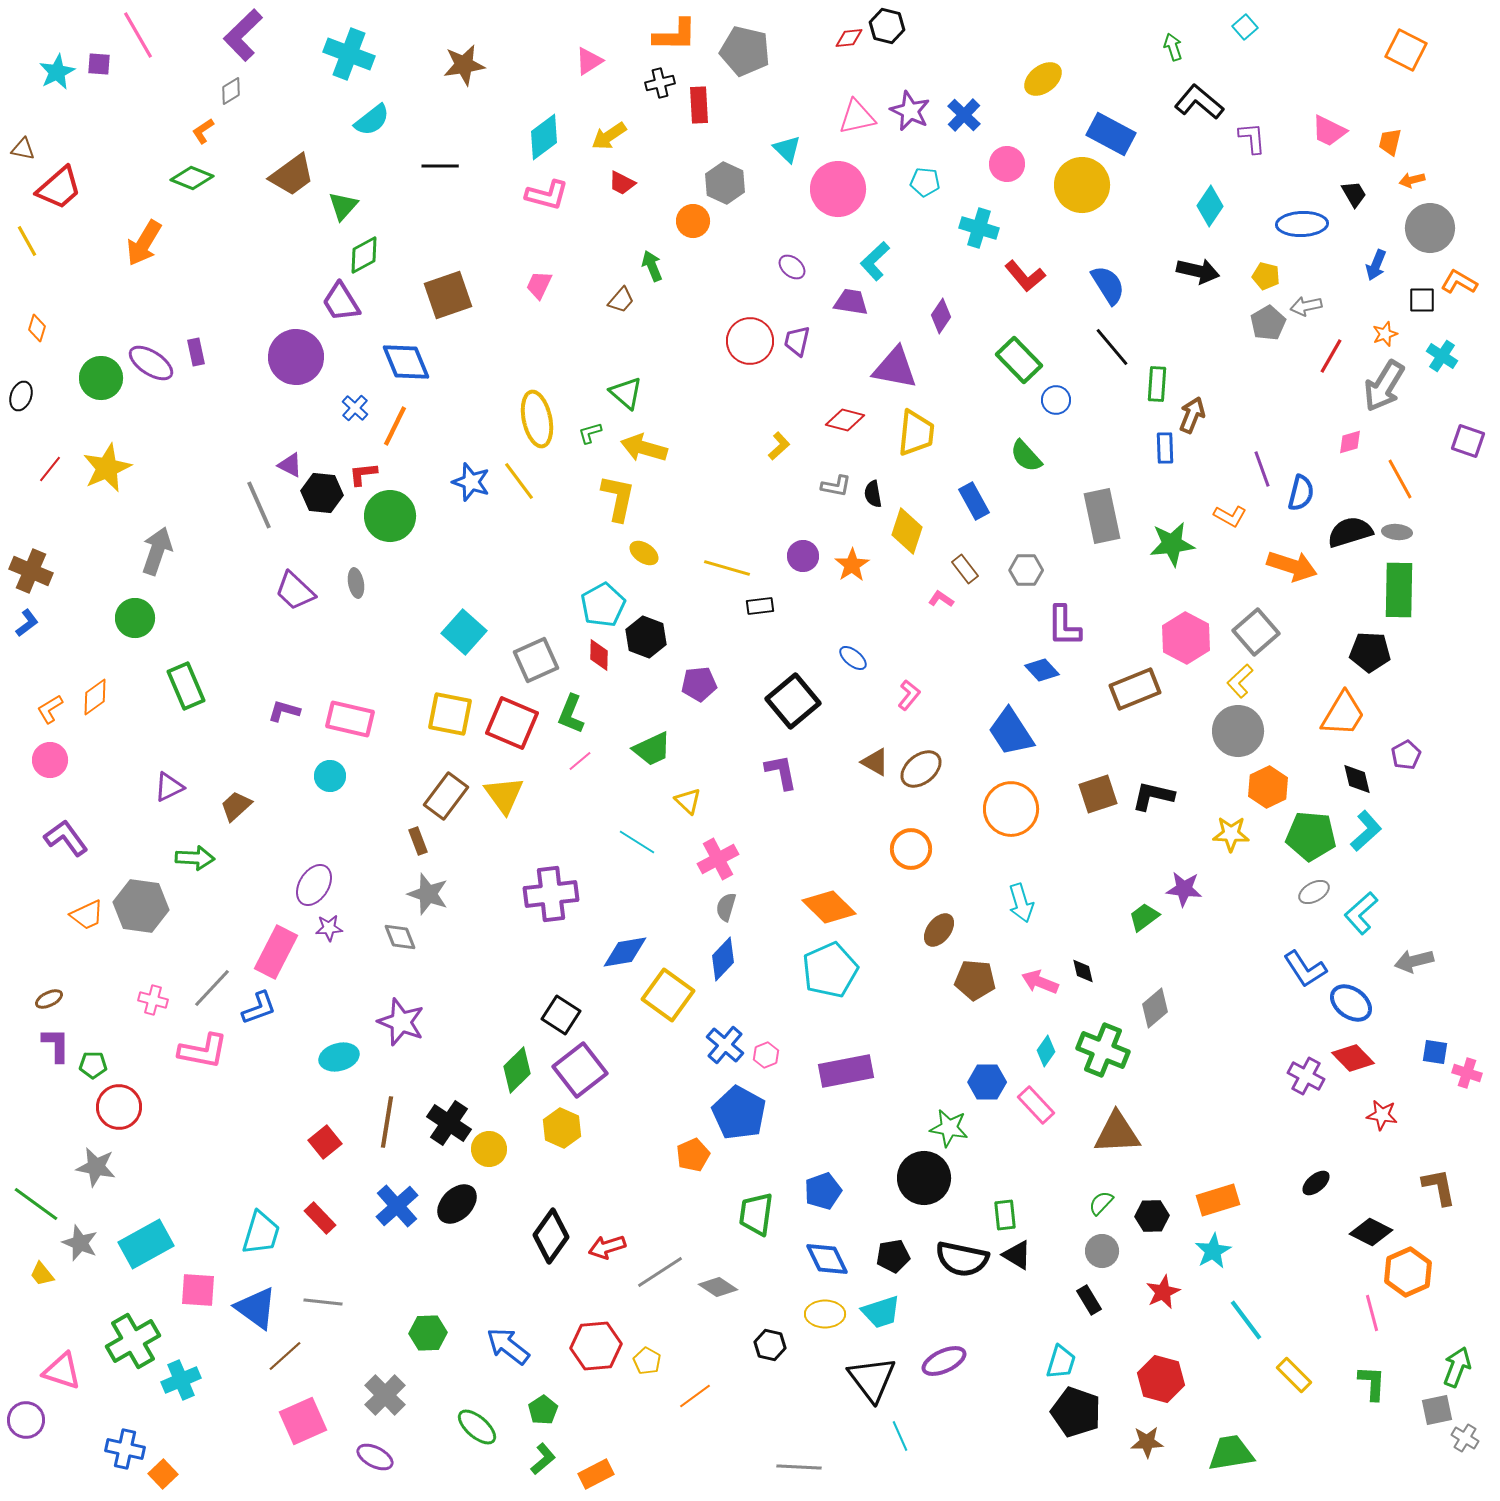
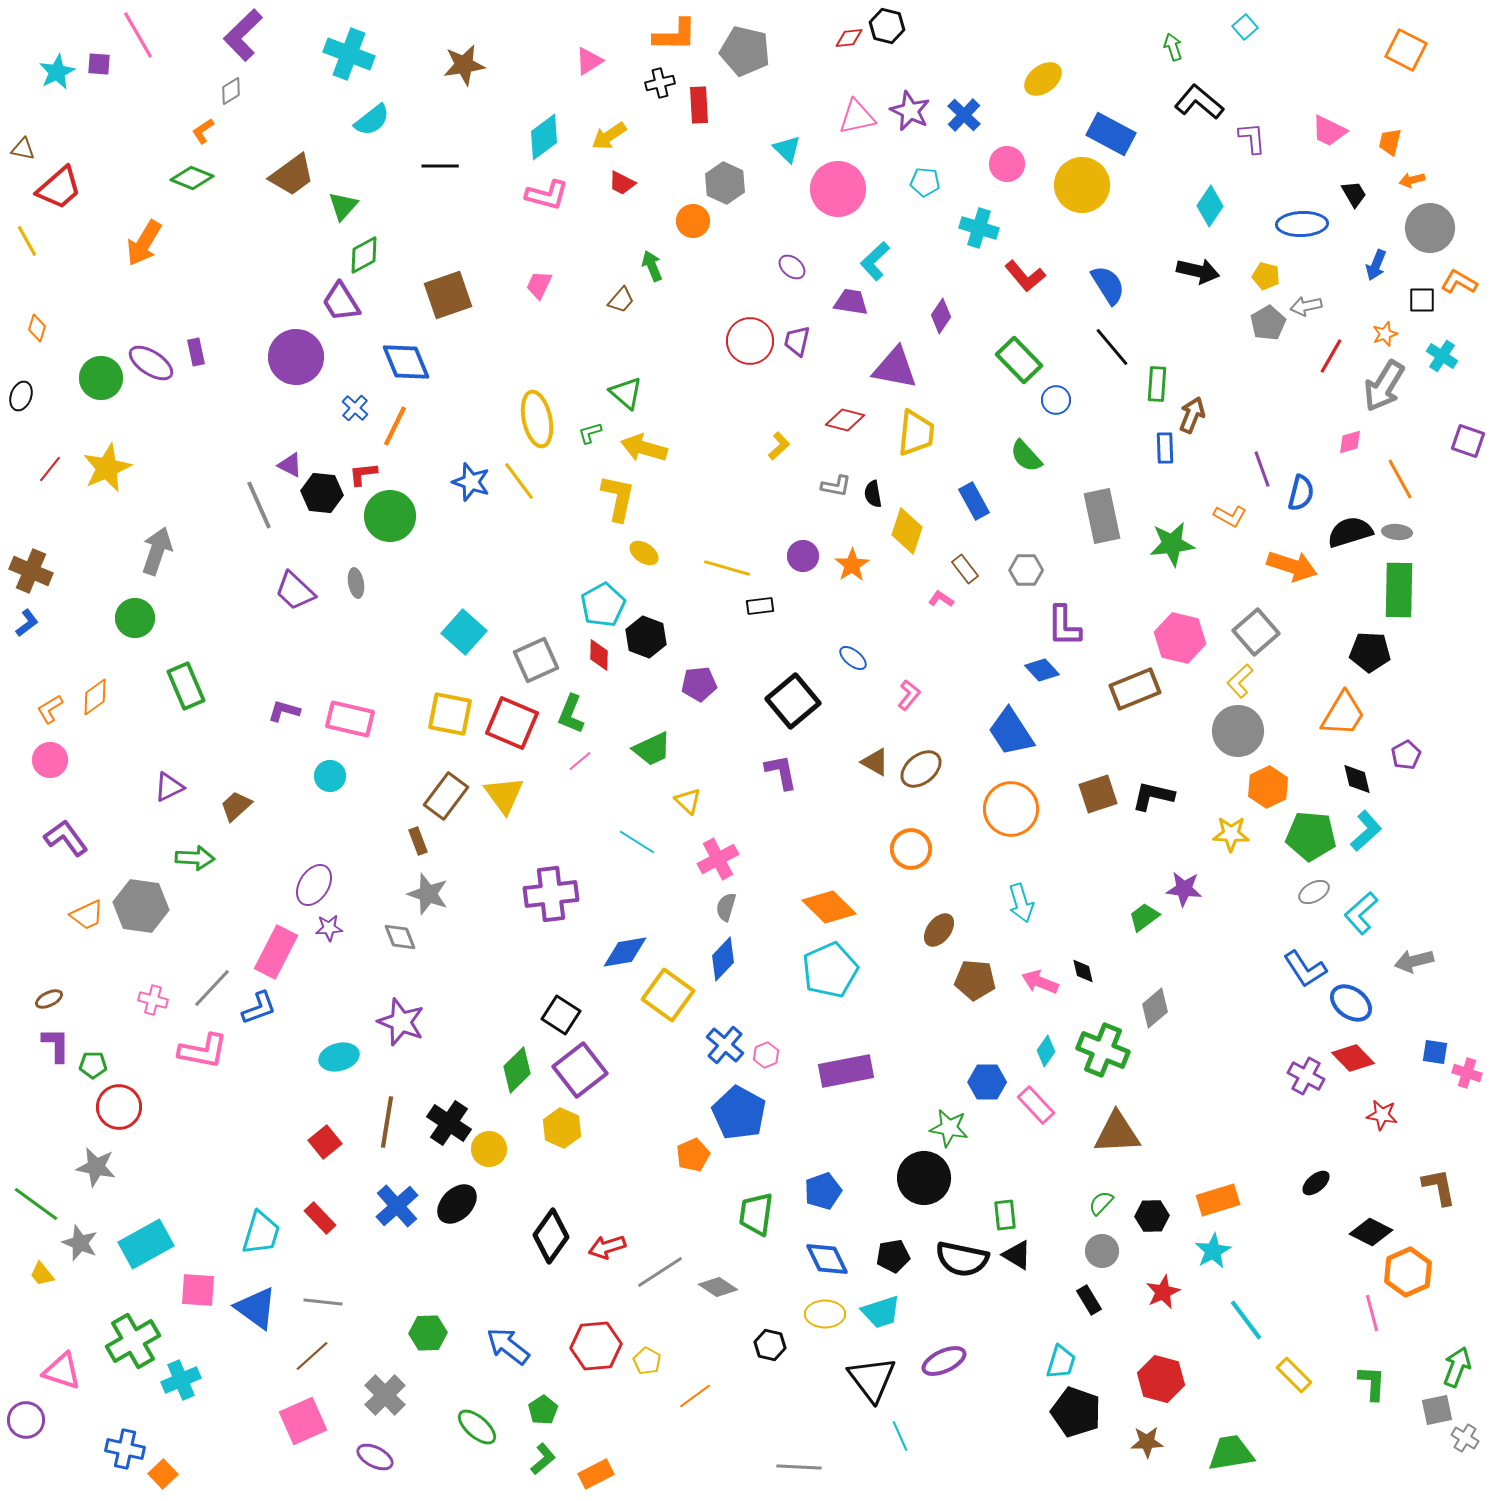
pink hexagon at (1186, 638): moved 6 px left; rotated 15 degrees counterclockwise
brown line at (285, 1356): moved 27 px right
